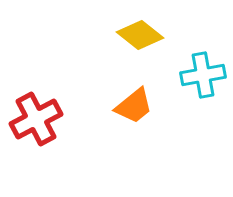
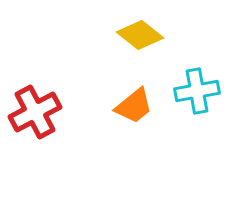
cyan cross: moved 6 px left, 16 px down
red cross: moved 1 px left, 7 px up
